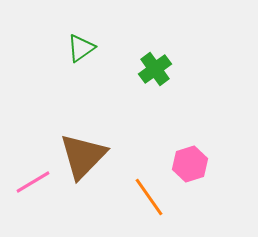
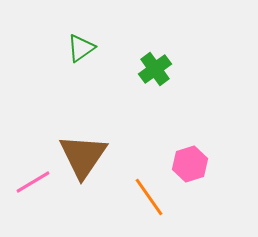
brown triangle: rotated 10 degrees counterclockwise
